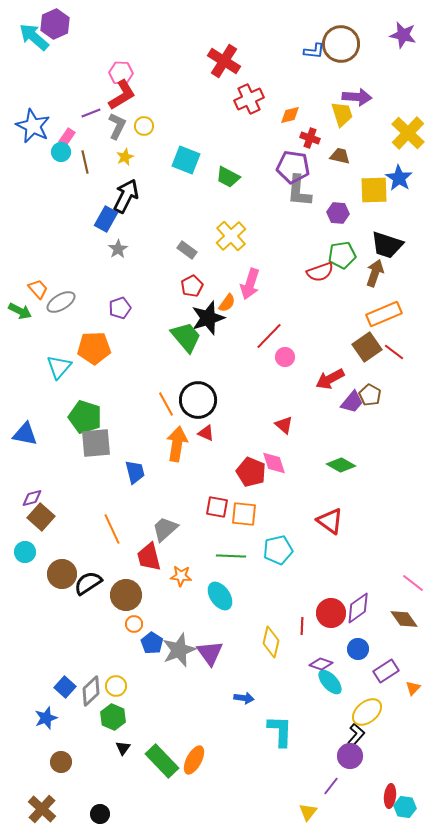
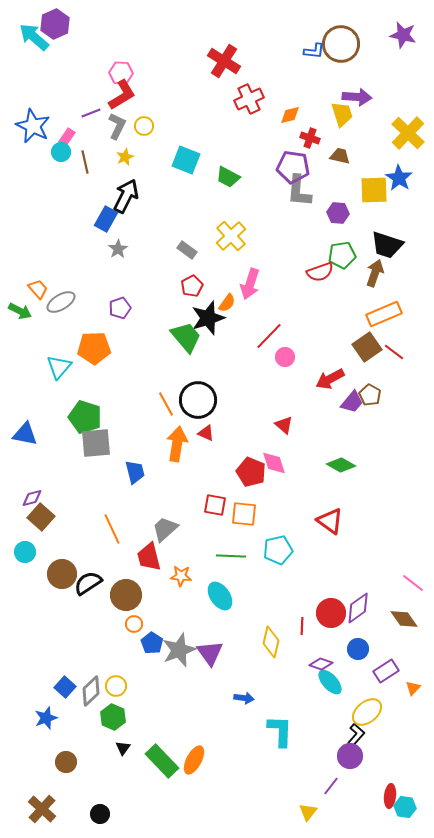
red square at (217, 507): moved 2 px left, 2 px up
brown circle at (61, 762): moved 5 px right
